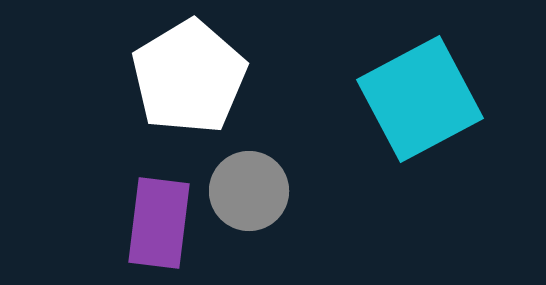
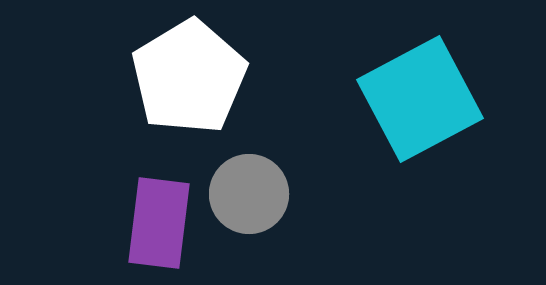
gray circle: moved 3 px down
